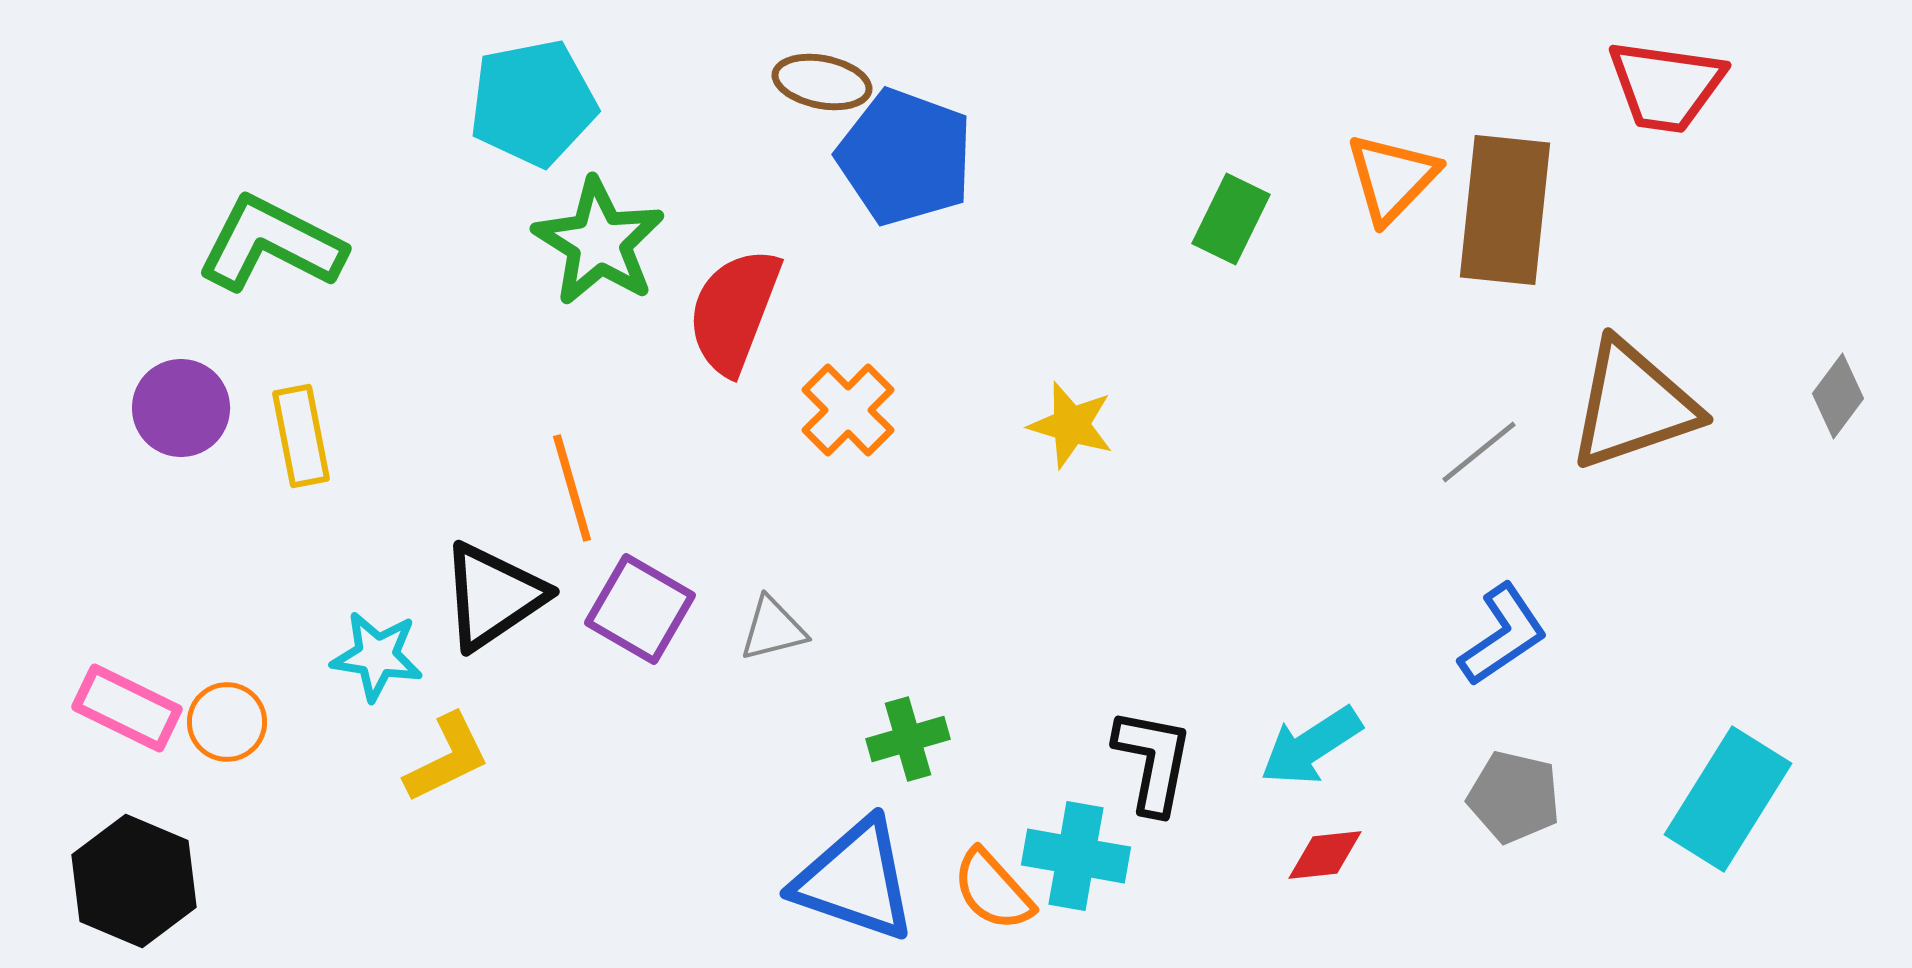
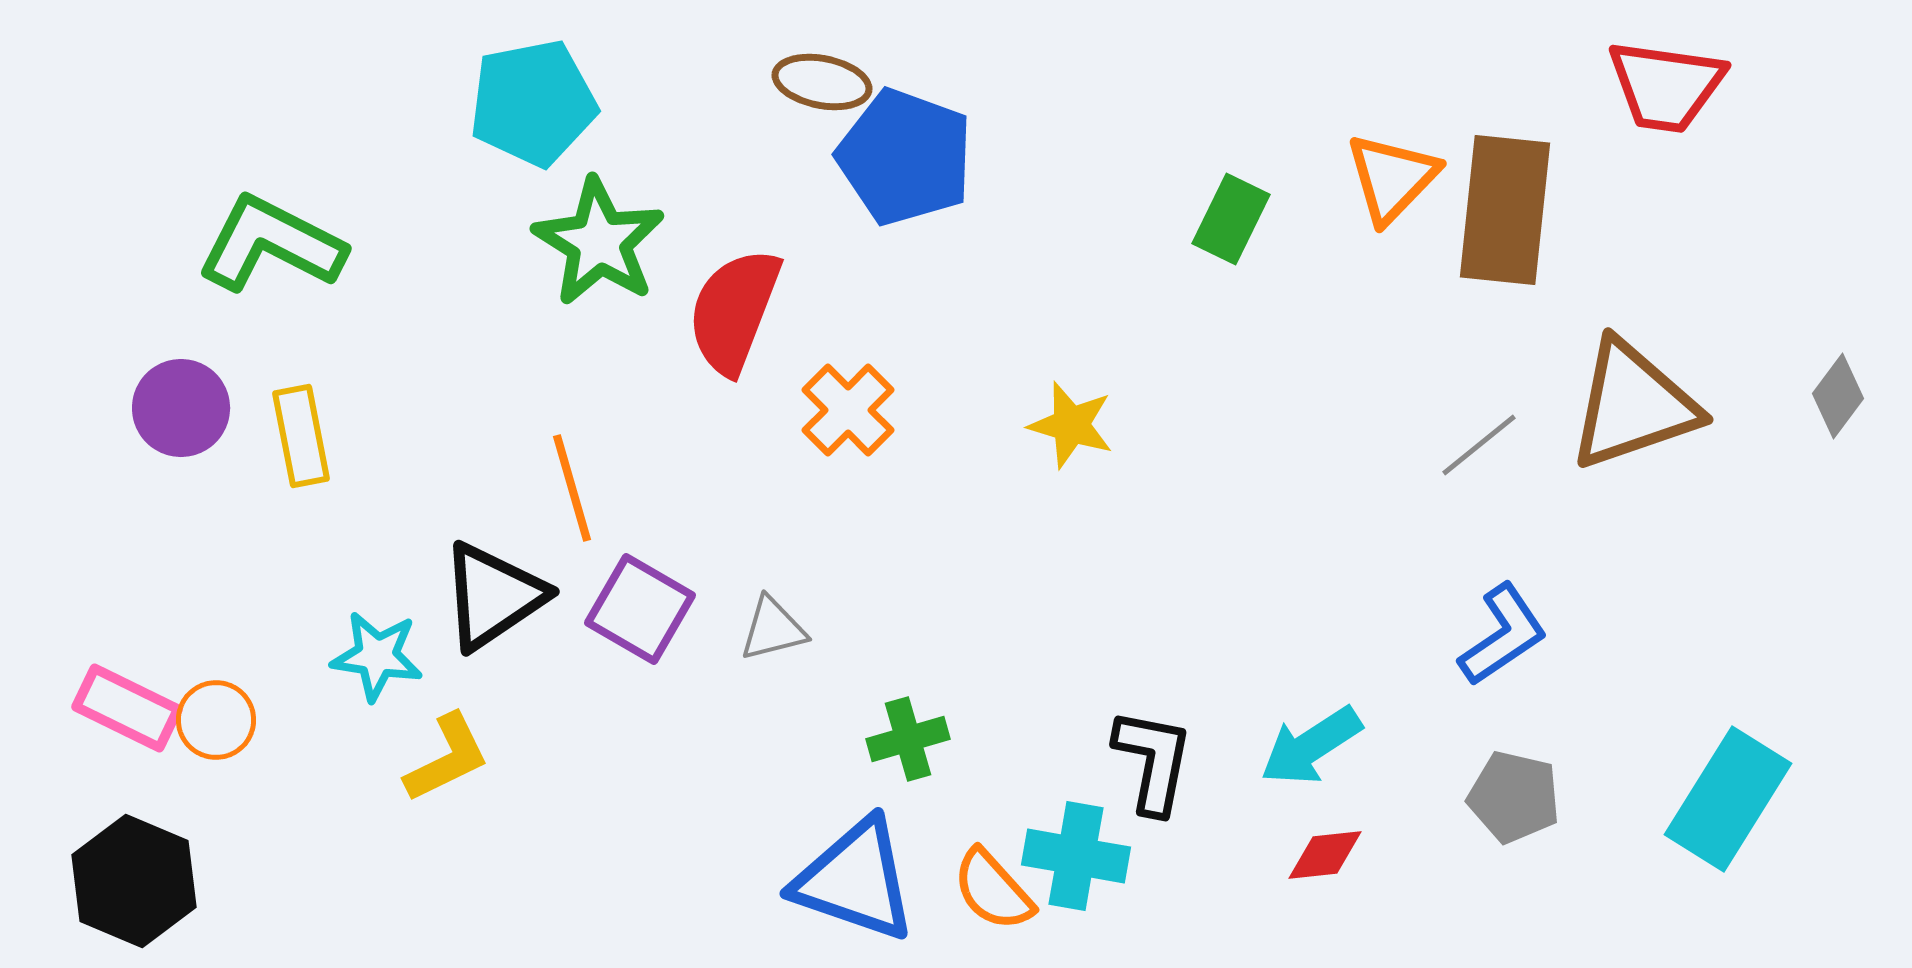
gray line: moved 7 px up
orange circle: moved 11 px left, 2 px up
